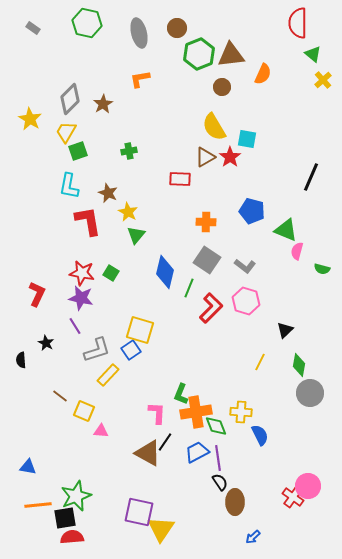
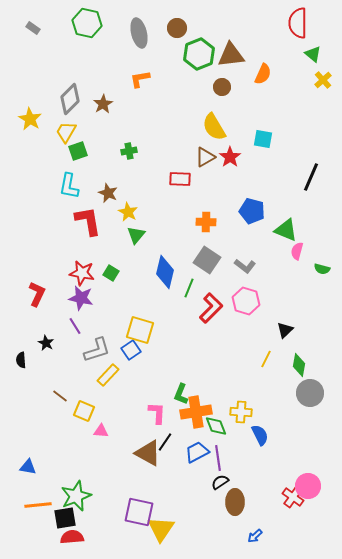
cyan square at (247, 139): moved 16 px right
yellow line at (260, 362): moved 6 px right, 3 px up
black semicircle at (220, 482): rotated 90 degrees counterclockwise
blue arrow at (253, 537): moved 2 px right, 1 px up
